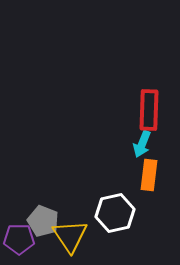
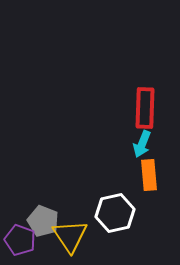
red rectangle: moved 4 px left, 2 px up
orange rectangle: rotated 12 degrees counterclockwise
purple pentagon: moved 1 px right, 1 px down; rotated 20 degrees clockwise
